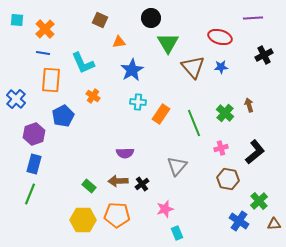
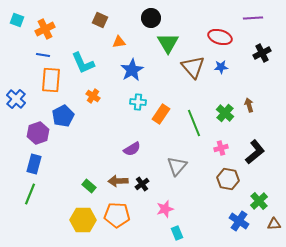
cyan square at (17, 20): rotated 16 degrees clockwise
orange cross at (45, 29): rotated 18 degrees clockwise
blue line at (43, 53): moved 2 px down
black cross at (264, 55): moved 2 px left, 2 px up
purple hexagon at (34, 134): moved 4 px right, 1 px up
purple semicircle at (125, 153): moved 7 px right, 4 px up; rotated 30 degrees counterclockwise
